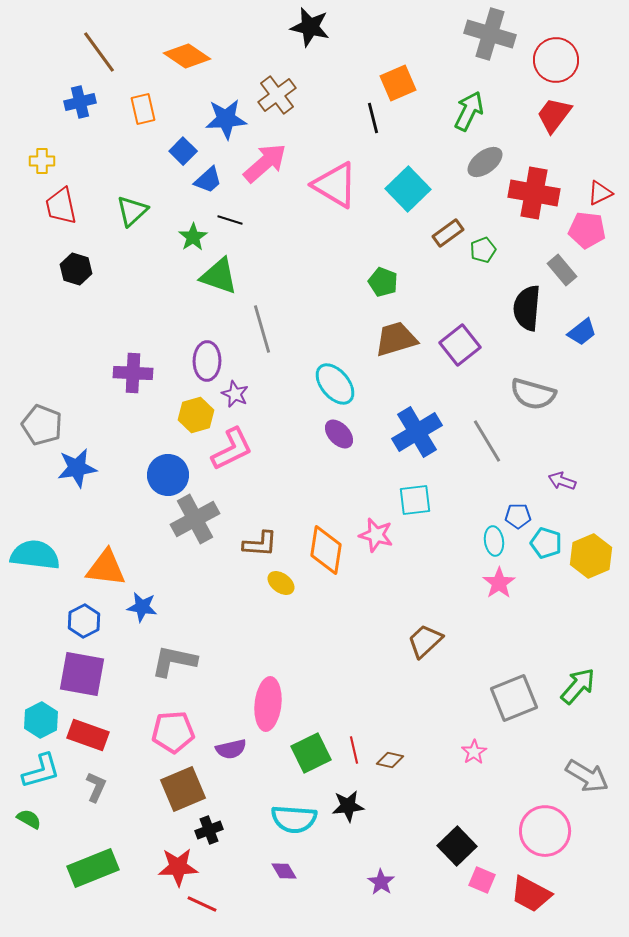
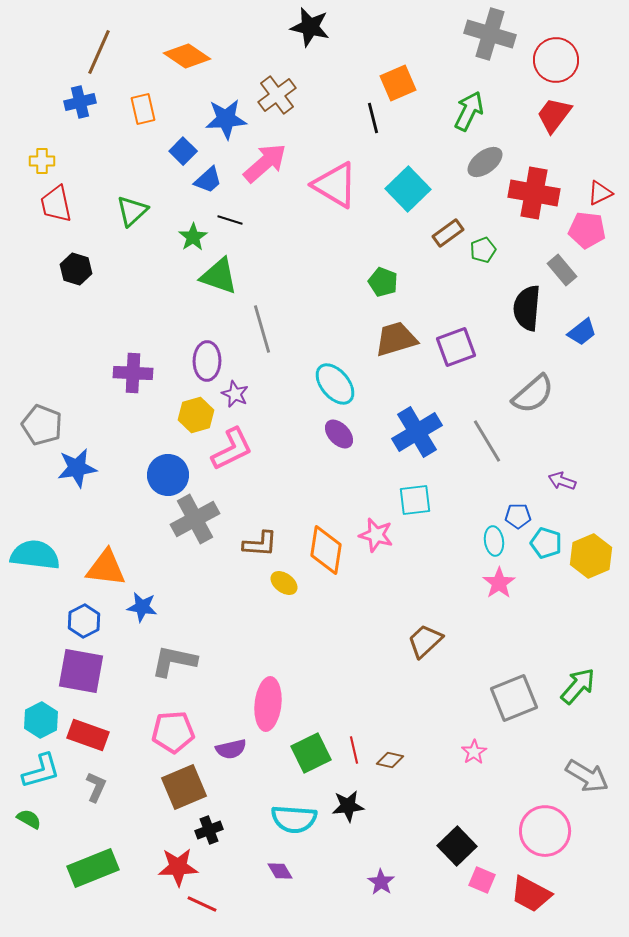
brown line at (99, 52): rotated 60 degrees clockwise
red trapezoid at (61, 206): moved 5 px left, 2 px up
purple square at (460, 345): moved 4 px left, 2 px down; rotated 18 degrees clockwise
gray semicircle at (533, 394): rotated 57 degrees counterclockwise
yellow ellipse at (281, 583): moved 3 px right
purple square at (82, 674): moved 1 px left, 3 px up
brown square at (183, 789): moved 1 px right, 2 px up
purple diamond at (284, 871): moved 4 px left
